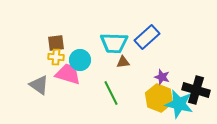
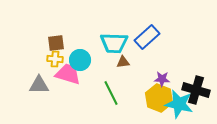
yellow cross: moved 1 px left, 2 px down
purple star: moved 2 px down; rotated 14 degrees counterclockwise
gray triangle: rotated 35 degrees counterclockwise
